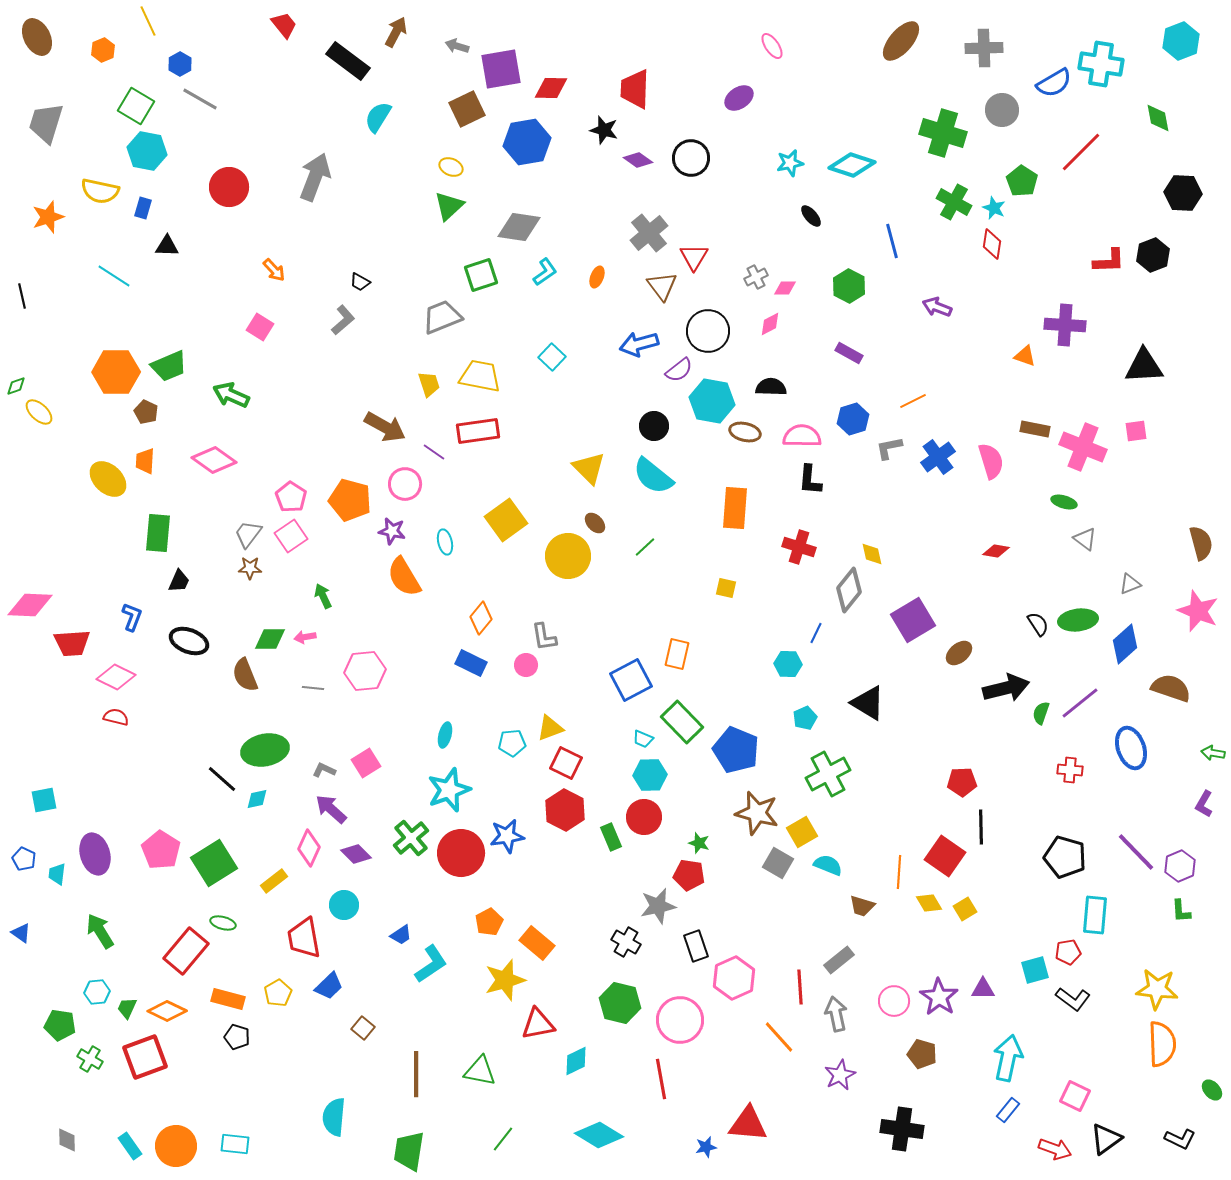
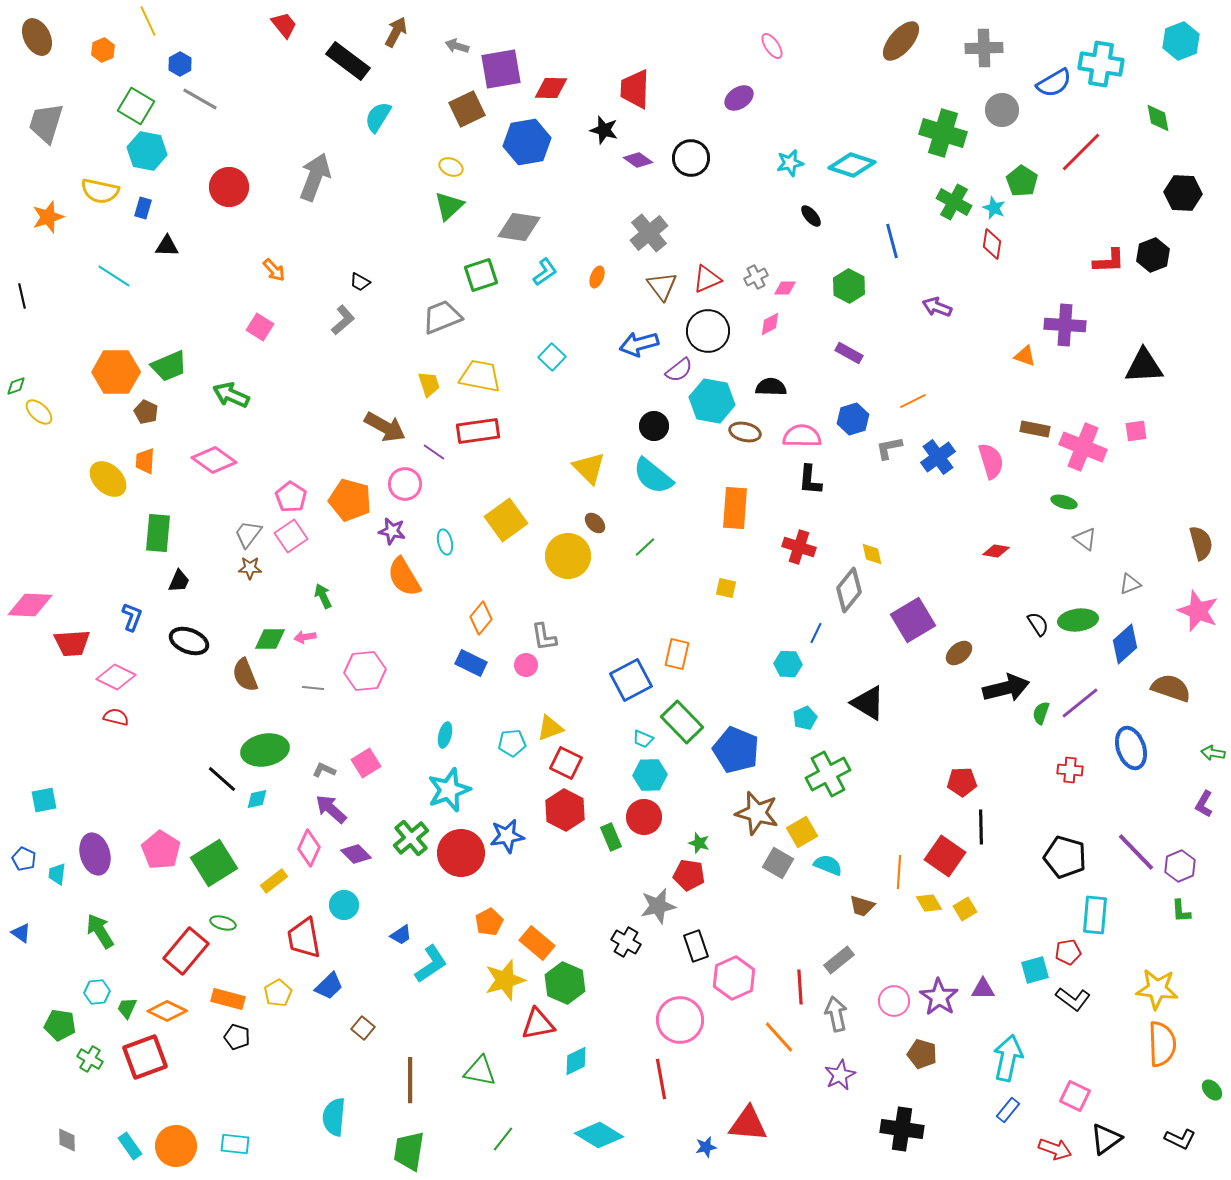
red triangle at (694, 257): moved 13 px right, 22 px down; rotated 36 degrees clockwise
green hexagon at (620, 1003): moved 55 px left, 20 px up; rotated 9 degrees clockwise
brown line at (416, 1074): moved 6 px left, 6 px down
